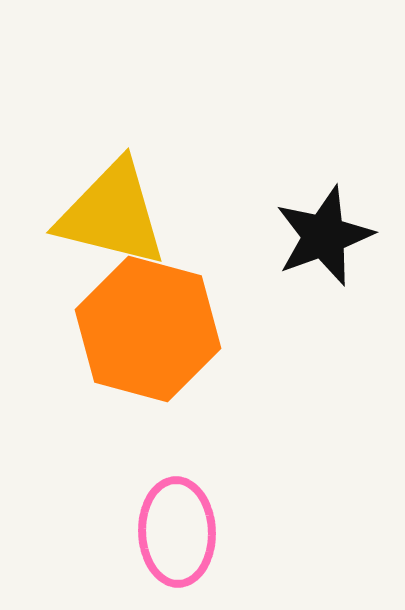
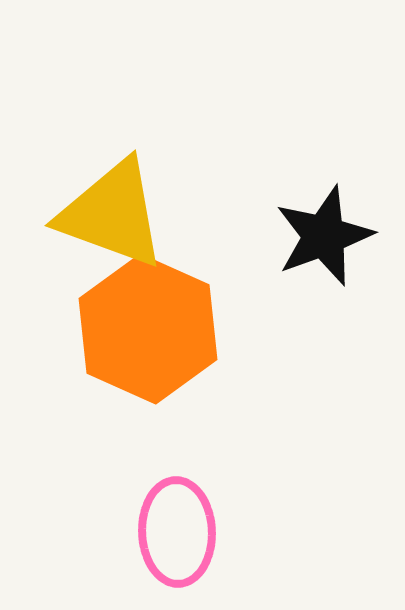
yellow triangle: rotated 6 degrees clockwise
orange hexagon: rotated 9 degrees clockwise
